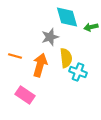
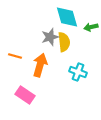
yellow semicircle: moved 2 px left, 16 px up
